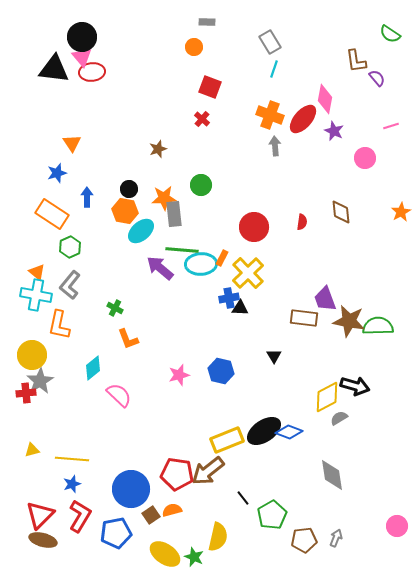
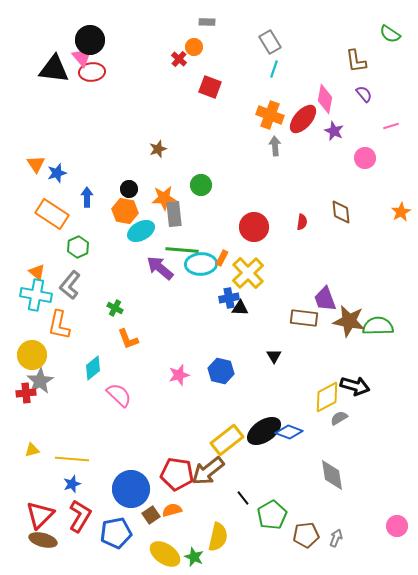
black circle at (82, 37): moved 8 px right, 3 px down
purple semicircle at (377, 78): moved 13 px left, 16 px down
red cross at (202, 119): moved 23 px left, 60 px up
orange triangle at (72, 143): moved 36 px left, 21 px down
cyan ellipse at (141, 231): rotated 12 degrees clockwise
green hexagon at (70, 247): moved 8 px right
yellow rectangle at (227, 440): rotated 16 degrees counterclockwise
brown pentagon at (304, 540): moved 2 px right, 5 px up
